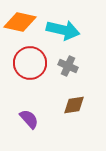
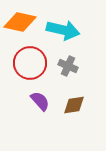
purple semicircle: moved 11 px right, 18 px up
